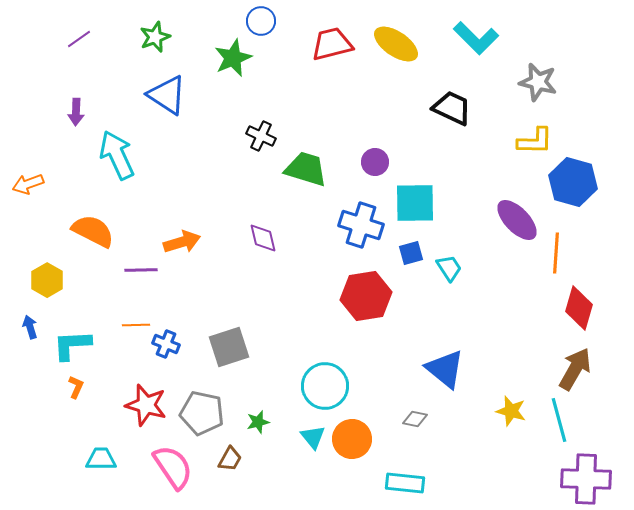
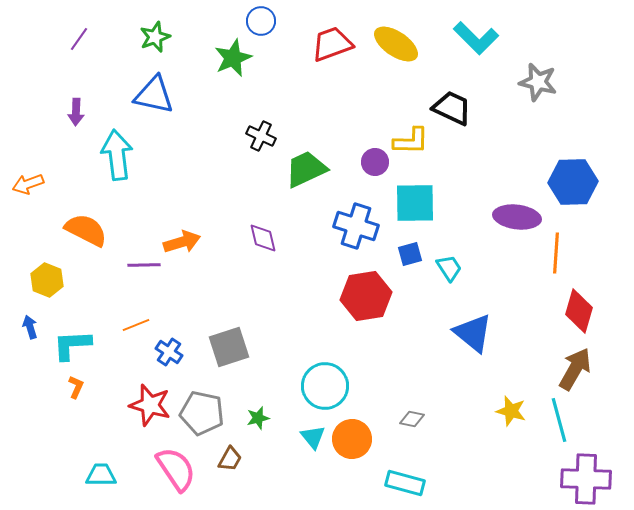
purple line at (79, 39): rotated 20 degrees counterclockwise
red trapezoid at (332, 44): rotated 6 degrees counterclockwise
blue triangle at (167, 95): moved 13 px left; rotated 21 degrees counterclockwise
yellow L-shape at (535, 141): moved 124 px left
cyan arrow at (117, 155): rotated 18 degrees clockwise
green trapezoid at (306, 169): rotated 42 degrees counterclockwise
blue hexagon at (573, 182): rotated 18 degrees counterclockwise
purple ellipse at (517, 220): moved 3 px up; rotated 39 degrees counterclockwise
blue cross at (361, 225): moved 5 px left, 1 px down
orange semicircle at (93, 231): moved 7 px left, 1 px up
blue square at (411, 253): moved 1 px left, 1 px down
purple line at (141, 270): moved 3 px right, 5 px up
yellow hexagon at (47, 280): rotated 8 degrees counterclockwise
red diamond at (579, 308): moved 3 px down
orange line at (136, 325): rotated 20 degrees counterclockwise
blue cross at (166, 344): moved 3 px right, 8 px down; rotated 12 degrees clockwise
blue triangle at (445, 369): moved 28 px right, 36 px up
red star at (146, 405): moved 4 px right
gray diamond at (415, 419): moved 3 px left
green star at (258, 422): moved 4 px up
cyan trapezoid at (101, 459): moved 16 px down
pink semicircle at (173, 467): moved 3 px right, 2 px down
cyan rectangle at (405, 483): rotated 9 degrees clockwise
